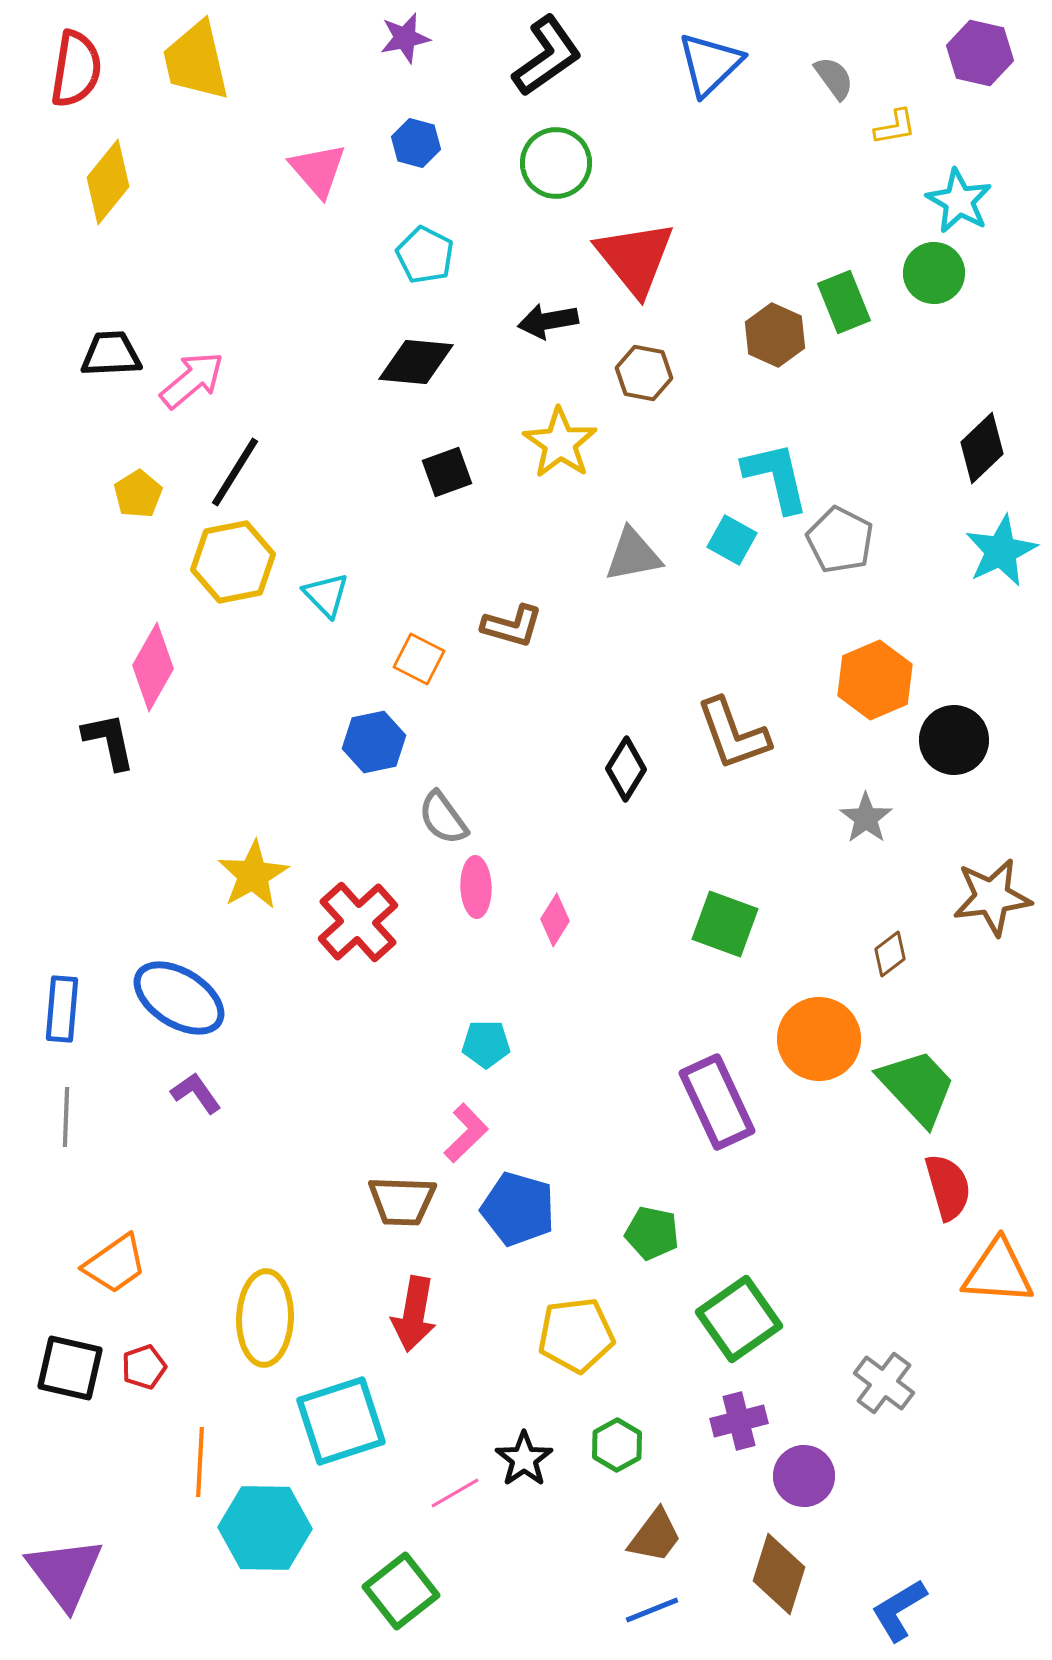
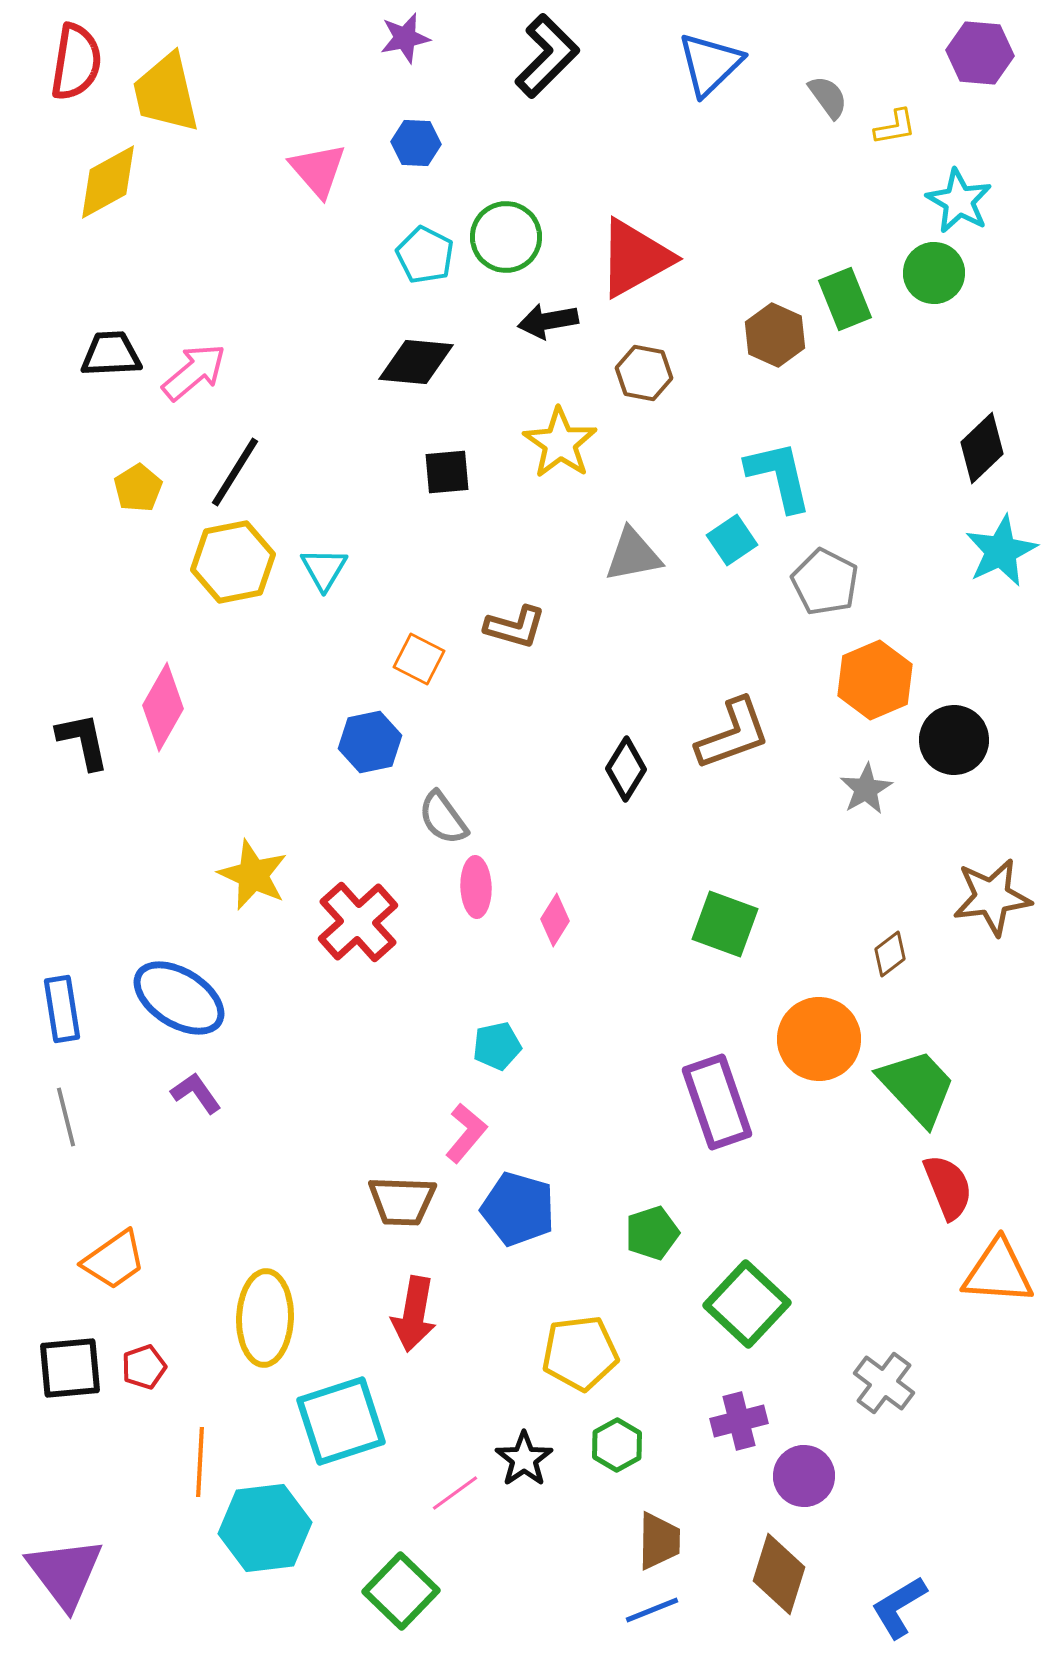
purple hexagon at (980, 53): rotated 8 degrees counterclockwise
black L-shape at (547, 56): rotated 10 degrees counterclockwise
yellow trapezoid at (196, 61): moved 30 px left, 32 px down
red semicircle at (76, 69): moved 7 px up
gray semicircle at (834, 78): moved 6 px left, 19 px down
blue hexagon at (416, 143): rotated 12 degrees counterclockwise
green circle at (556, 163): moved 50 px left, 74 px down
yellow diamond at (108, 182): rotated 22 degrees clockwise
red triangle at (635, 258): rotated 40 degrees clockwise
green rectangle at (844, 302): moved 1 px right, 3 px up
pink arrow at (192, 380): moved 2 px right, 8 px up
black square at (447, 472): rotated 15 degrees clockwise
cyan L-shape at (776, 477): moved 3 px right, 1 px up
yellow pentagon at (138, 494): moved 6 px up
cyan square at (732, 540): rotated 27 degrees clockwise
gray pentagon at (840, 540): moved 15 px left, 42 px down
cyan triangle at (326, 595): moved 2 px left, 26 px up; rotated 15 degrees clockwise
brown L-shape at (512, 626): moved 3 px right, 1 px down
pink diamond at (153, 667): moved 10 px right, 40 px down
brown L-shape at (733, 734): rotated 90 degrees counterclockwise
black L-shape at (109, 741): moved 26 px left
blue hexagon at (374, 742): moved 4 px left
gray star at (866, 818): moved 29 px up; rotated 6 degrees clockwise
yellow star at (253, 875): rotated 18 degrees counterclockwise
blue rectangle at (62, 1009): rotated 14 degrees counterclockwise
cyan pentagon at (486, 1044): moved 11 px right, 2 px down; rotated 12 degrees counterclockwise
purple rectangle at (717, 1102): rotated 6 degrees clockwise
gray line at (66, 1117): rotated 16 degrees counterclockwise
pink L-shape at (466, 1133): rotated 6 degrees counterclockwise
red semicircle at (948, 1187): rotated 6 degrees counterclockwise
green pentagon at (652, 1233): rotated 30 degrees counterclockwise
orange trapezoid at (115, 1264): moved 1 px left, 4 px up
green square at (739, 1319): moved 8 px right, 15 px up; rotated 12 degrees counterclockwise
yellow pentagon at (576, 1335): moved 4 px right, 18 px down
black square at (70, 1368): rotated 18 degrees counterclockwise
pink line at (455, 1493): rotated 6 degrees counterclockwise
cyan hexagon at (265, 1528): rotated 8 degrees counterclockwise
brown trapezoid at (655, 1536): moved 4 px right, 5 px down; rotated 36 degrees counterclockwise
green square at (401, 1591): rotated 8 degrees counterclockwise
blue L-shape at (899, 1610): moved 3 px up
